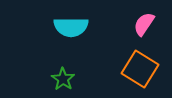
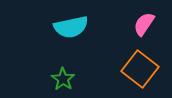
cyan semicircle: rotated 12 degrees counterclockwise
orange square: rotated 6 degrees clockwise
